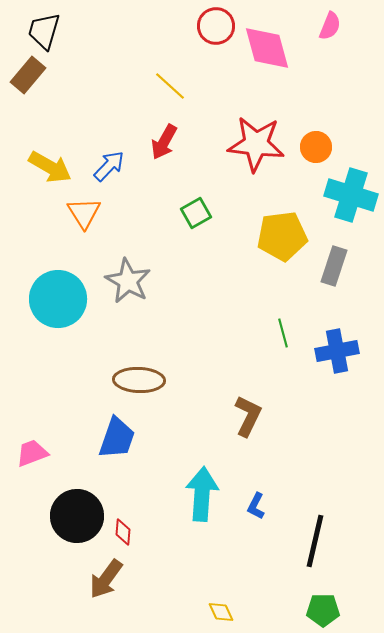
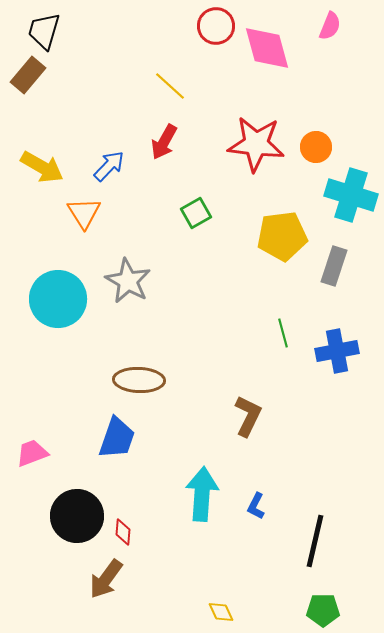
yellow arrow: moved 8 px left
